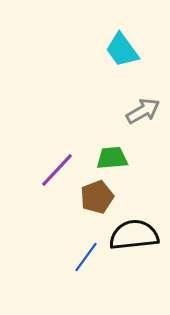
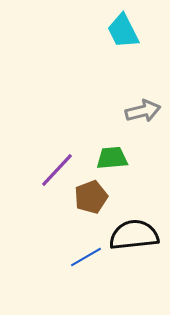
cyan trapezoid: moved 1 px right, 19 px up; rotated 9 degrees clockwise
gray arrow: rotated 16 degrees clockwise
brown pentagon: moved 6 px left
blue line: rotated 24 degrees clockwise
